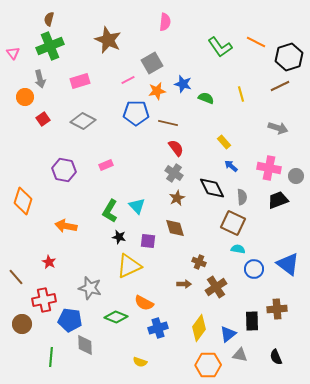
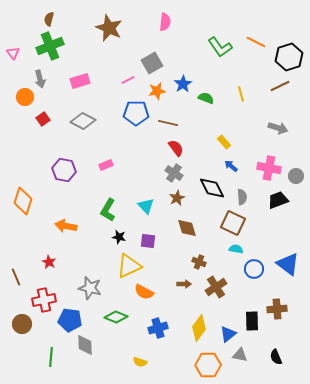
brown star at (108, 40): moved 1 px right, 12 px up
blue star at (183, 84): rotated 24 degrees clockwise
cyan triangle at (137, 206): moved 9 px right
green L-shape at (110, 211): moved 2 px left, 1 px up
brown diamond at (175, 228): moved 12 px right
cyan semicircle at (238, 249): moved 2 px left
brown line at (16, 277): rotated 18 degrees clockwise
orange semicircle at (144, 303): moved 11 px up
